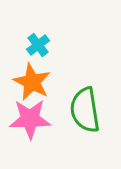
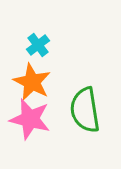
pink star: rotated 15 degrees clockwise
